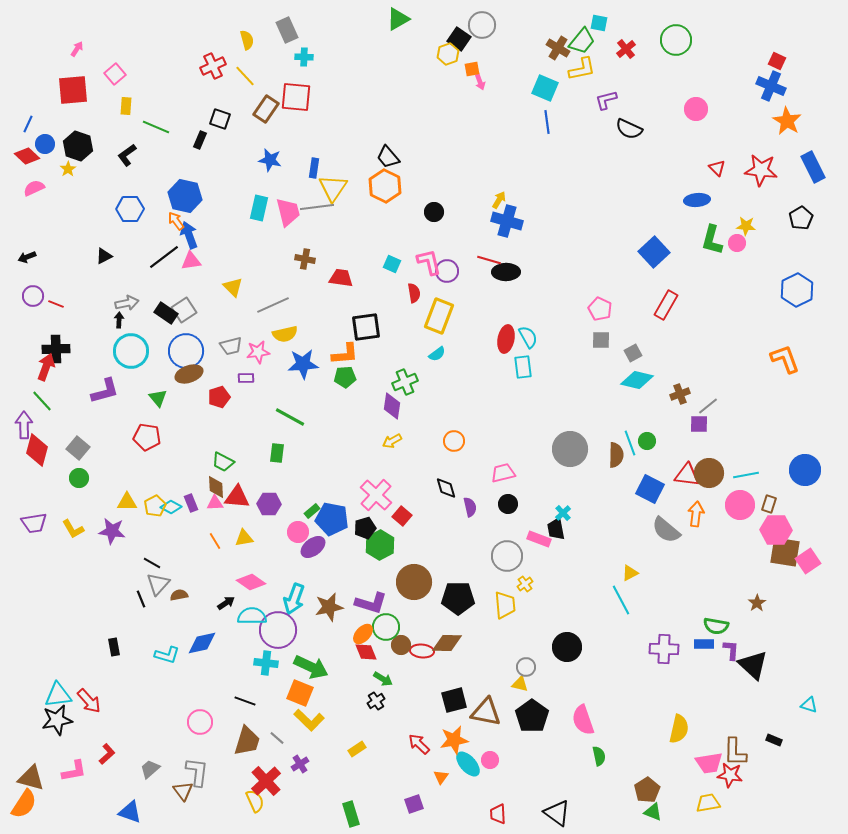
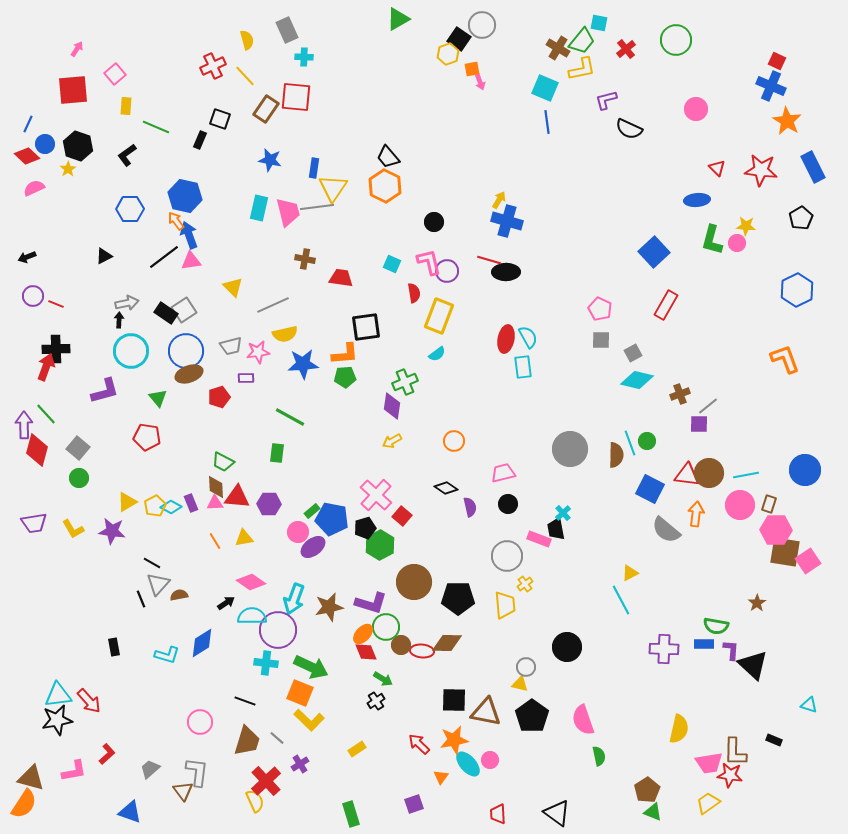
black circle at (434, 212): moved 10 px down
green line at (42, 401): moved 4 px right, 13 px down
black diamond at (446, 488): rotated 40 degrees counterclockwise
yellow triangle at (127, 502): rotated 30 degrees counterclockwise
blue diamond at (202, 643): rotated 20 degrees counterclockwise
black square at (454, 700): rotated 16 degrees clockwise
yellow trapezoid at (708, 803): rotated 25 degrees counterclockwise
